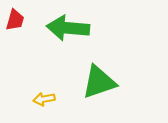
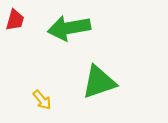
green arrow: moved 1 px right; rotated 15 degrees counterclockwise
yellow arrow: moved 2 px left, 1 px down; rotated 120 degrees counterclockwise
